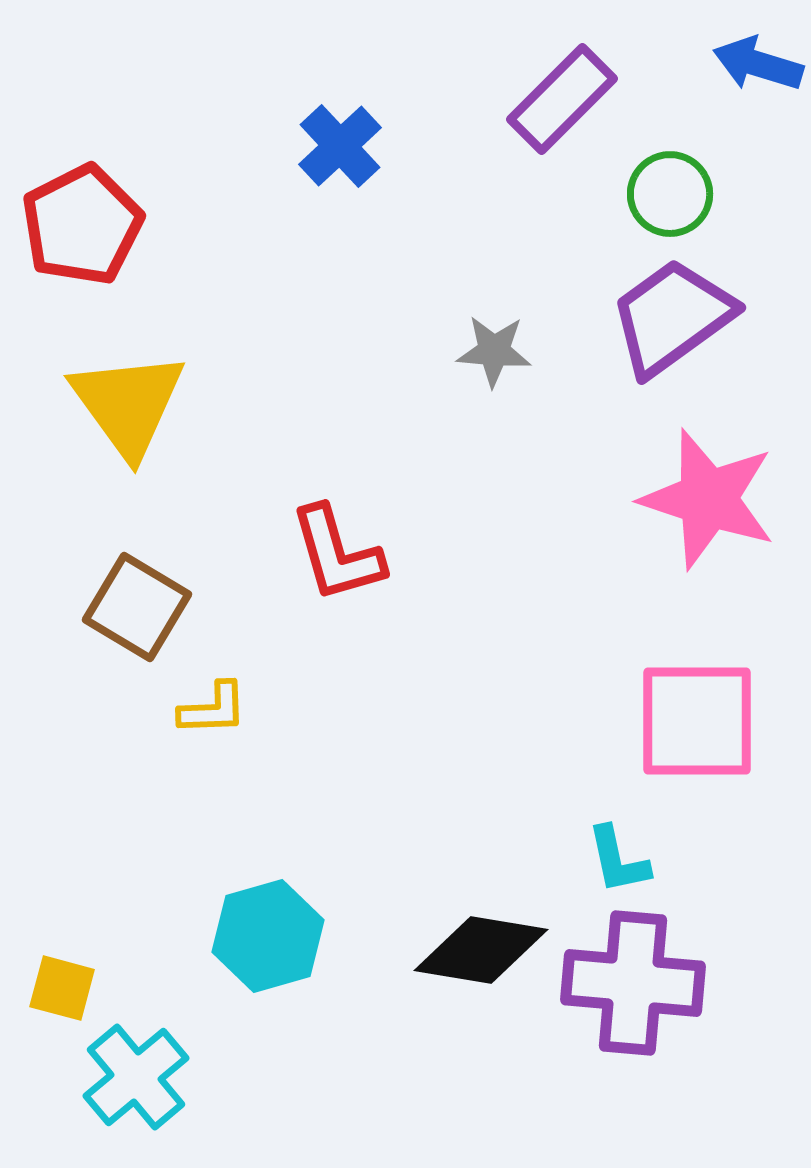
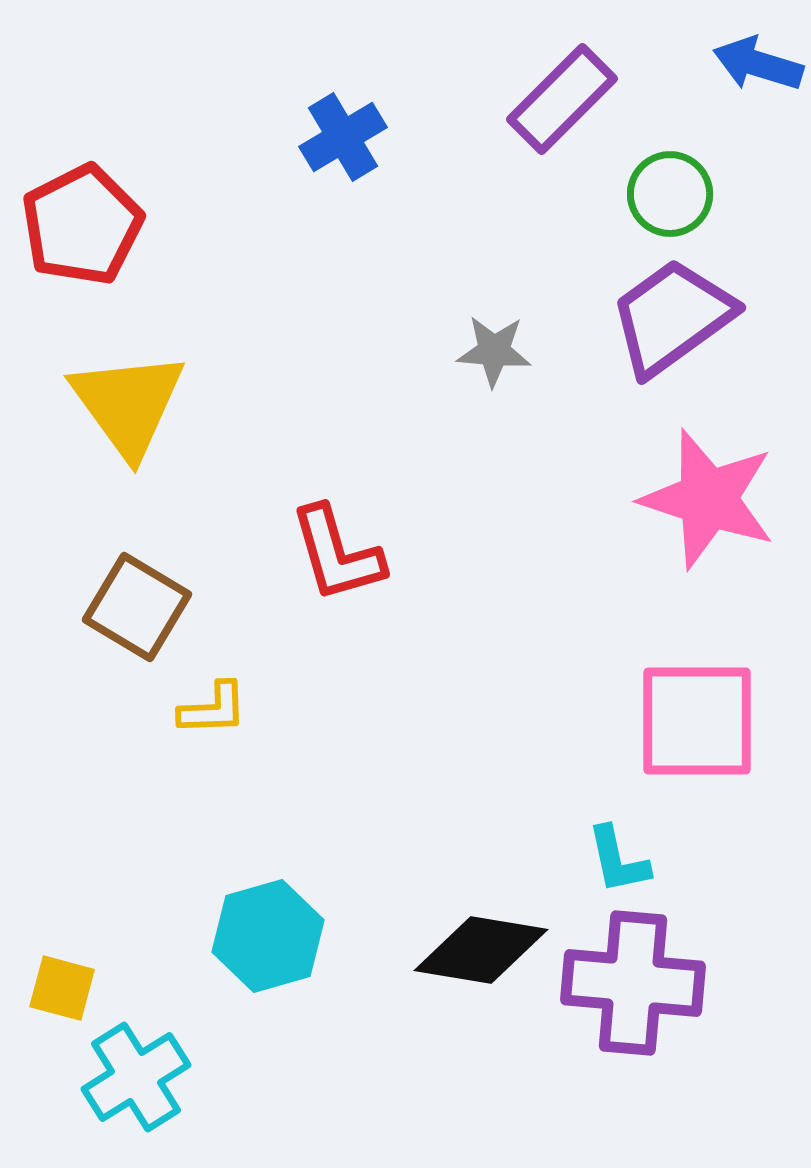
blue cross: moved 3 px right, 9 px up; rotated 12 degrees clockwise
cyan cross: rotated 8 degrees clockwise
